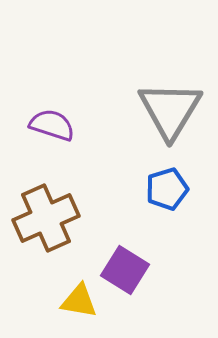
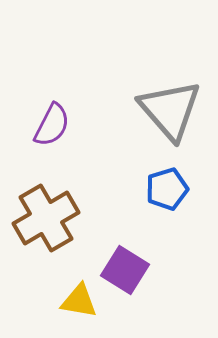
gray triangle: rotated 12 degrees counterclockwise
purple semicircle: rotated 99 degrees clockwise
brown cross: rotated 6 degrees counterclockwise
